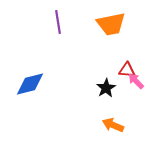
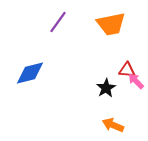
purple line: rotated 45 degrees clockwise
blue diamond: moved 11 px up
